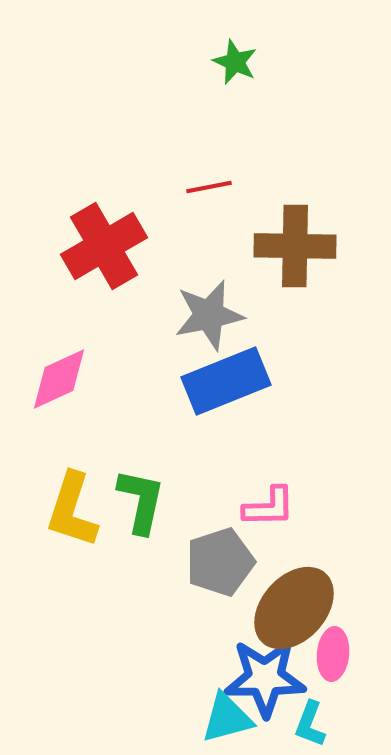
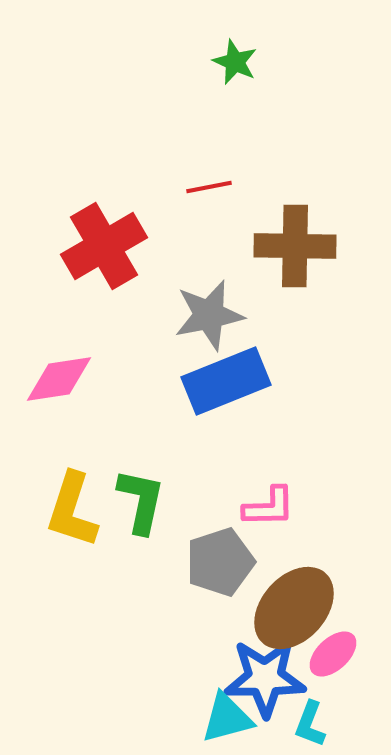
pink diamond: rotated 16 degrees clockwise
pink ellipse: rotated 42 degrees clockwise
